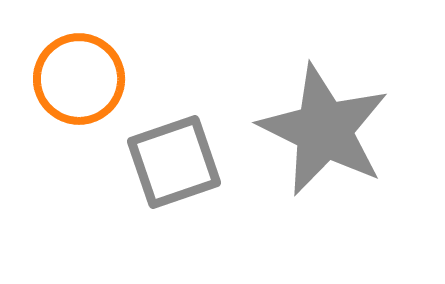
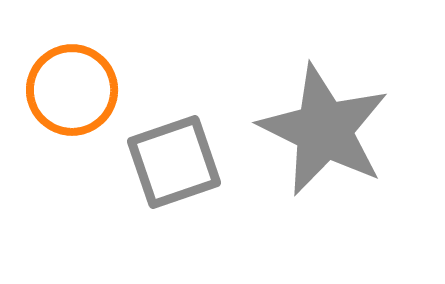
orange circle: moved 7 px left, 11 px down
